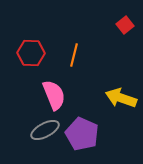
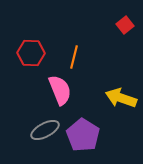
orange line: moved 2 px down
pink semicircle: moved 6 px right, 5 px up
purple pentagon: moved 1 px right, 1 px down; rotated 8 degrees clockwise
